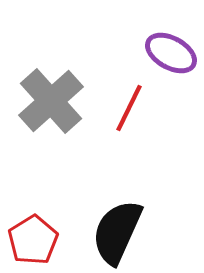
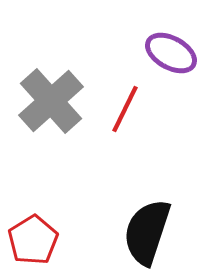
red line: moved 4 px left, 1 px down
black semicircle: moved 30 px right; rotated 6 degrees counterclockwise
